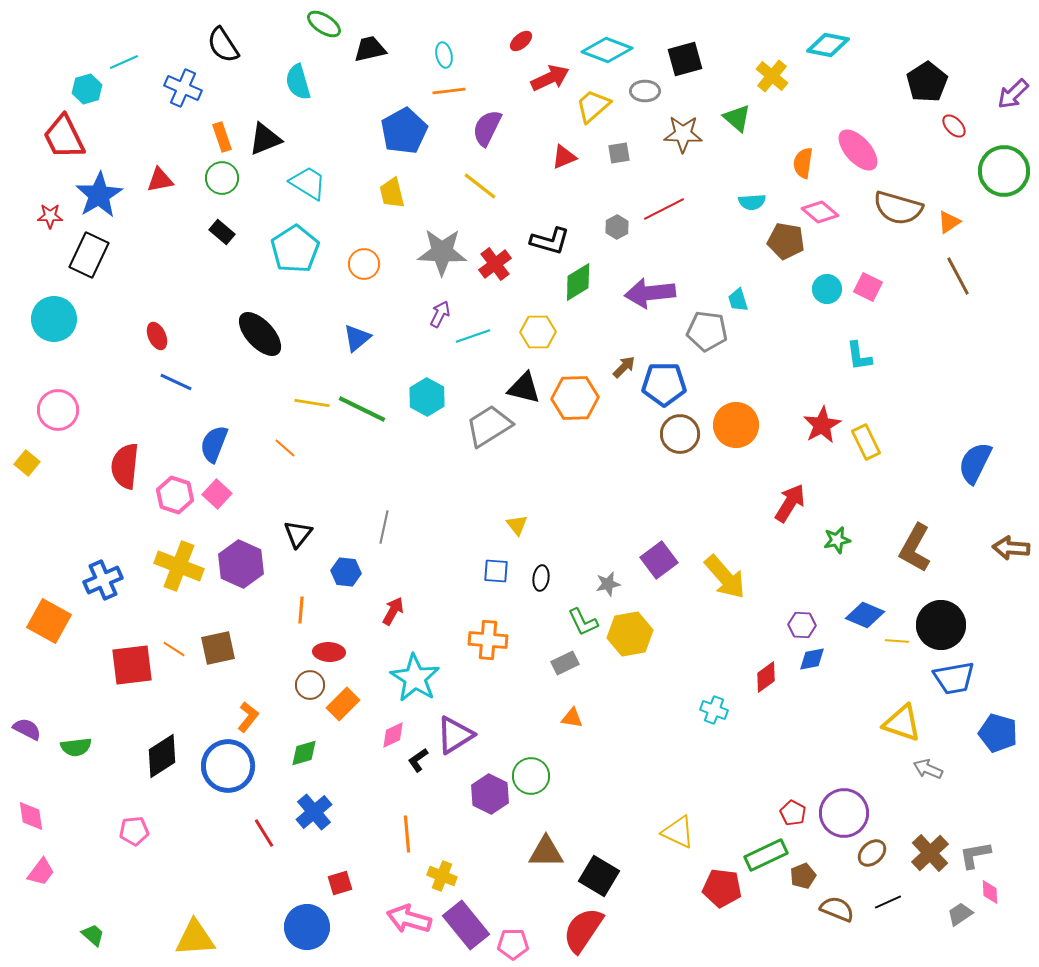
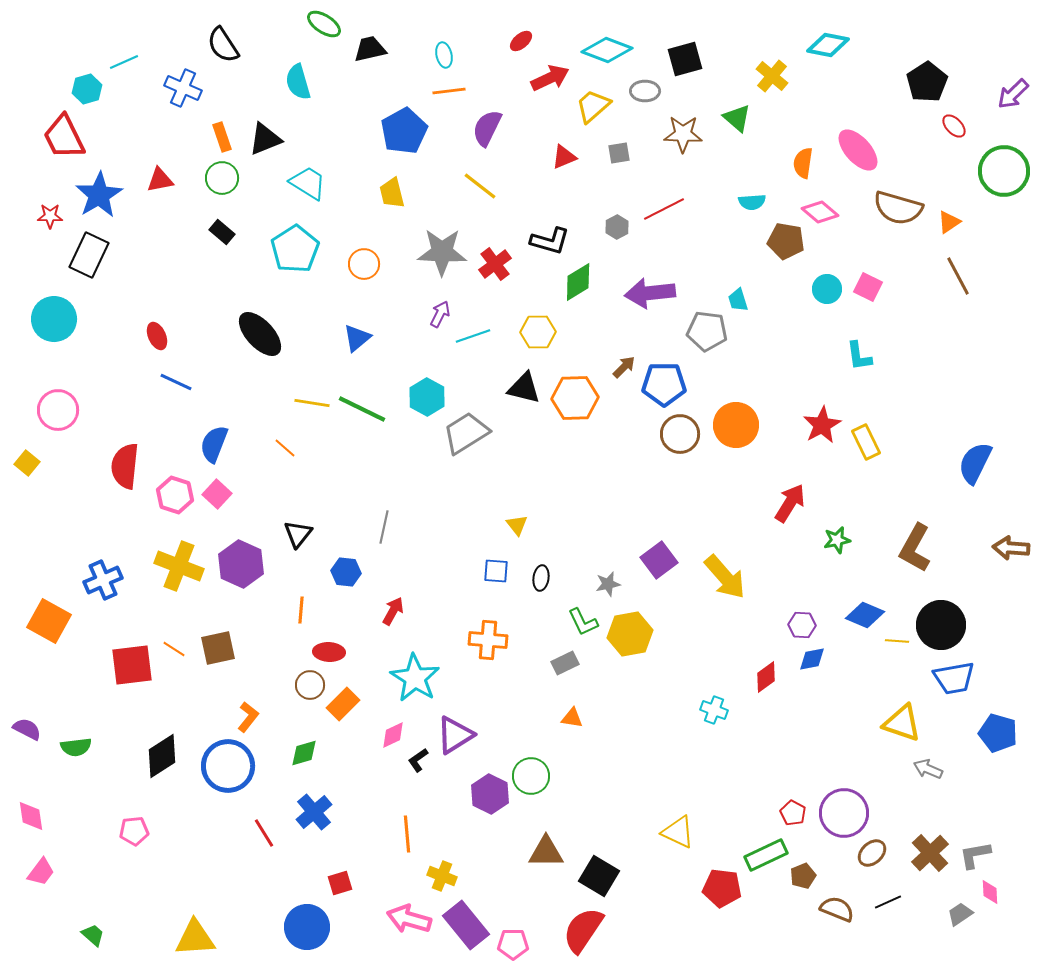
gray trapezoid at (489, 426): moved 23 px left, 7 px down
